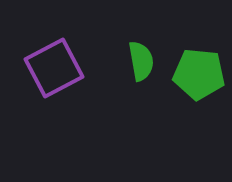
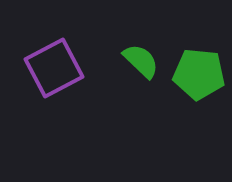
green semicircle: rotated 36 degrees counterclockwise
